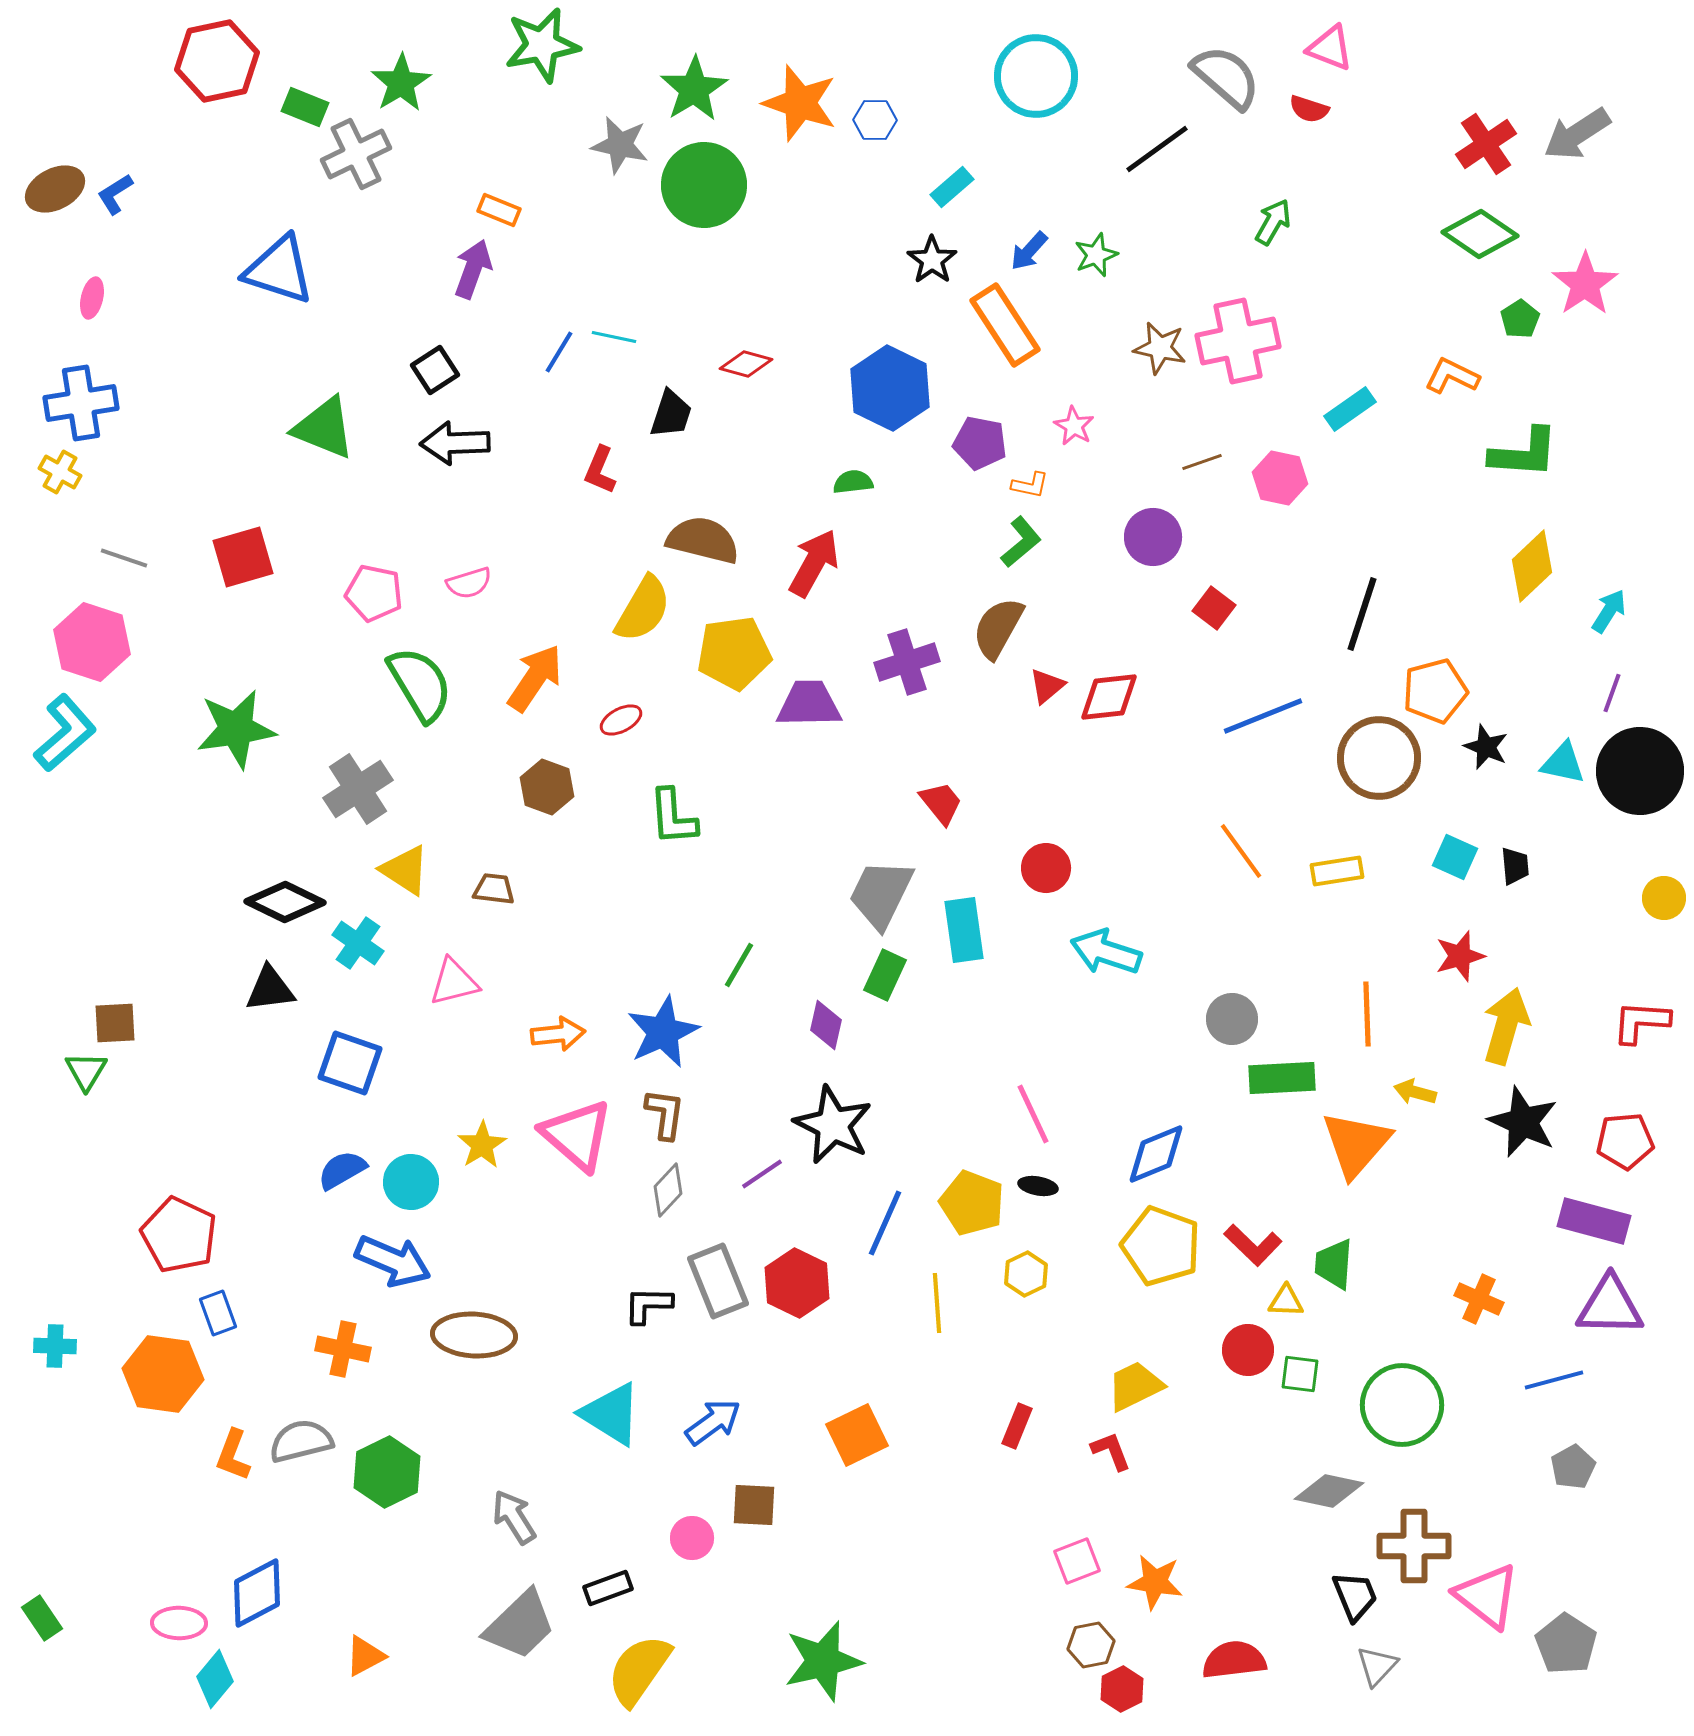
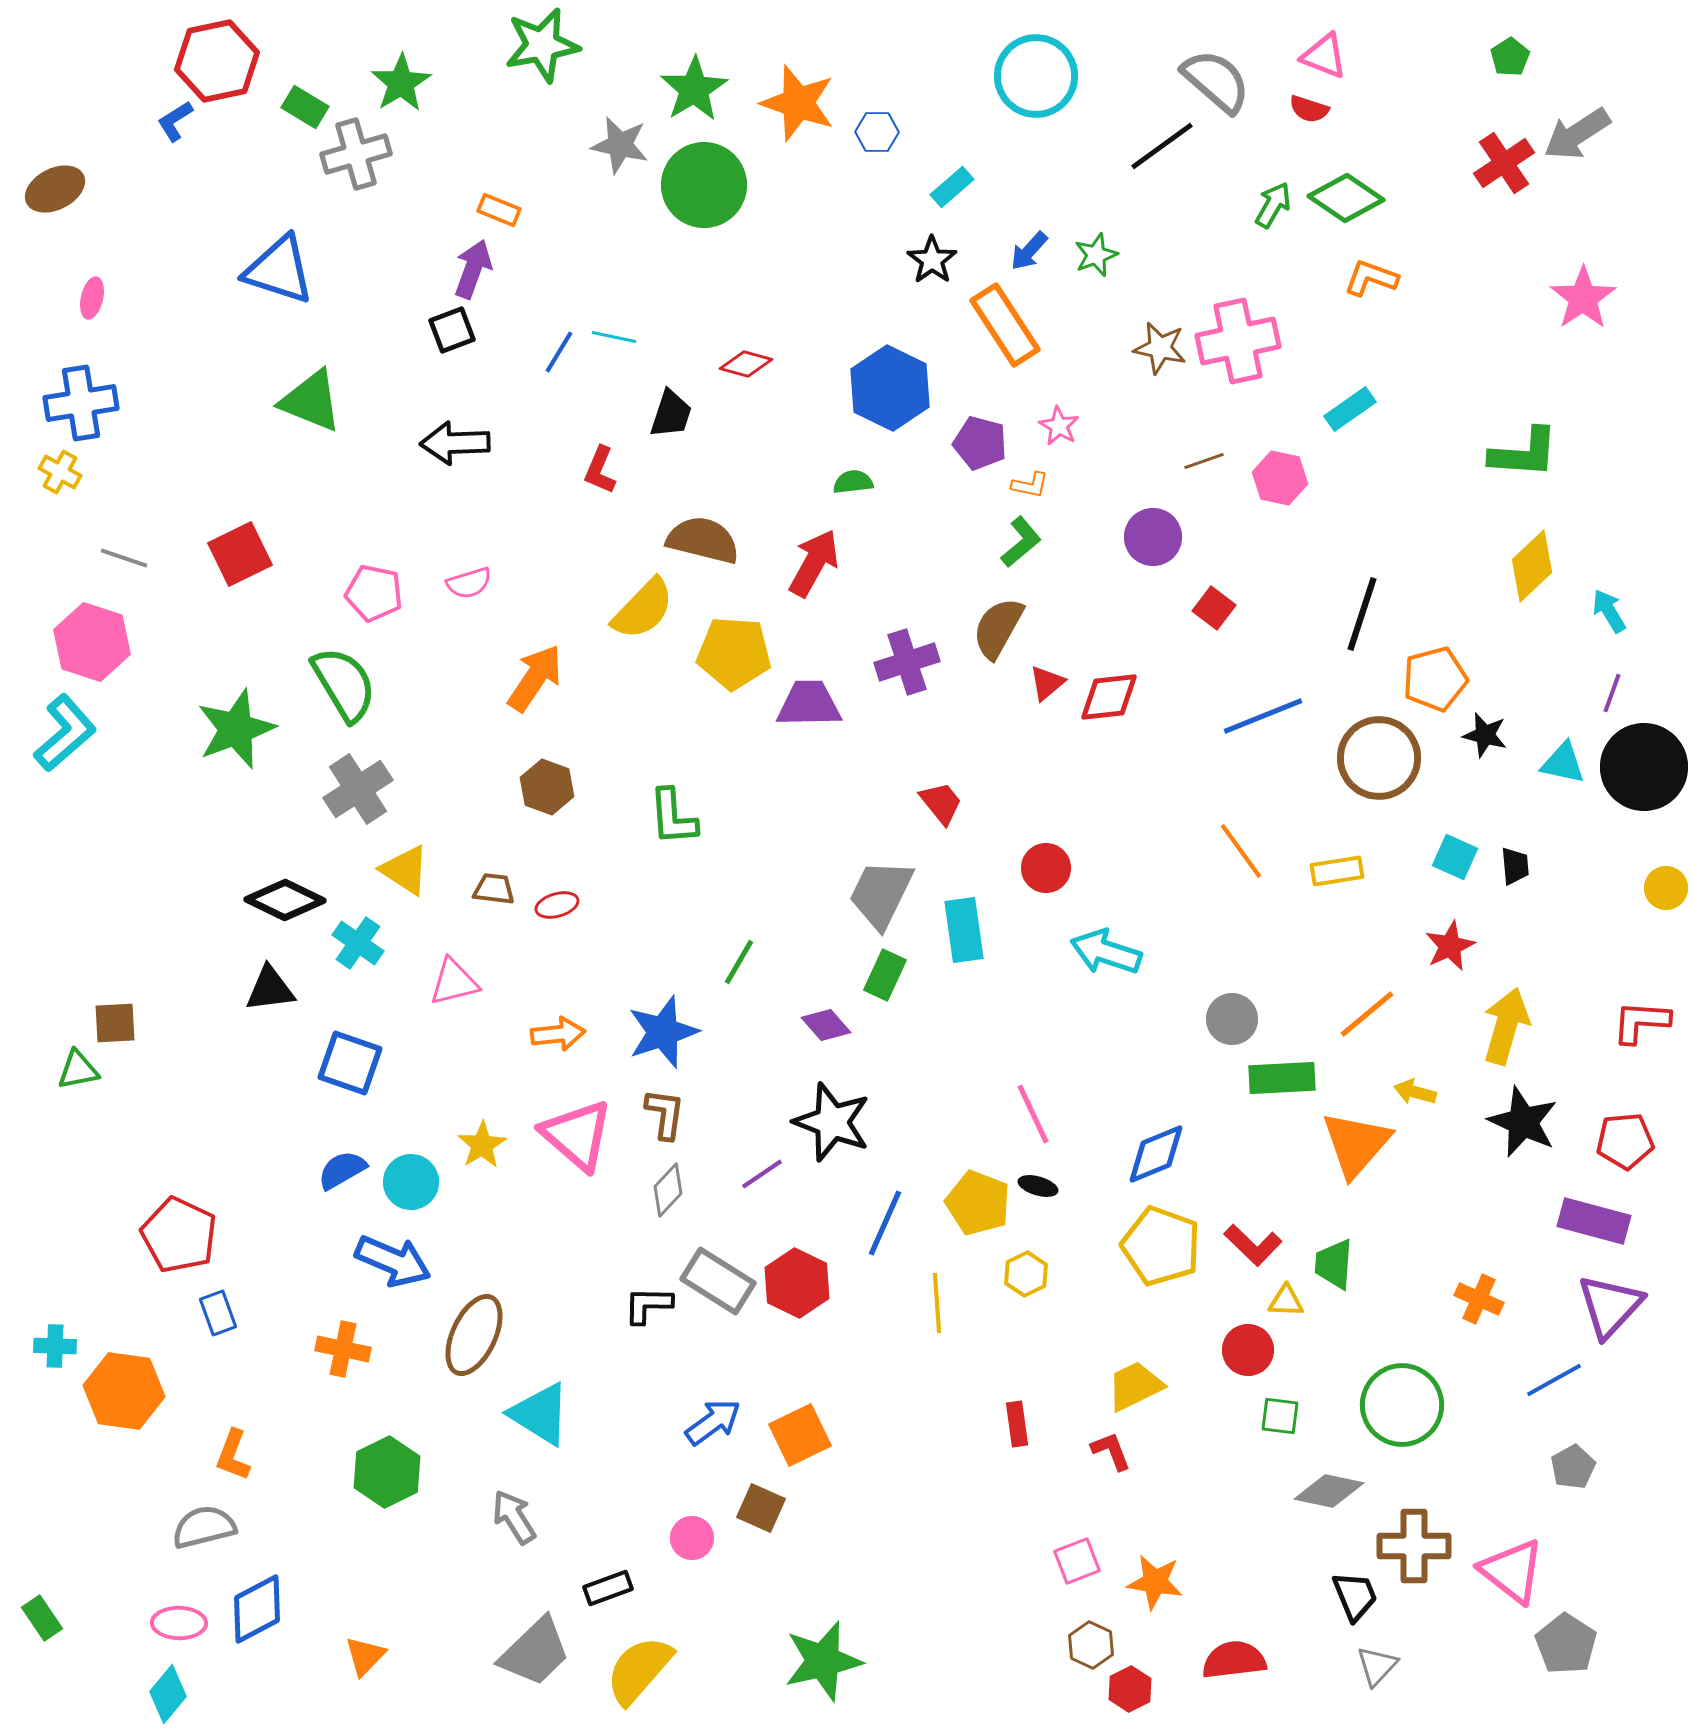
pink triangle at (1330, 48): moved 6 px left, 8 px down
gray semicircle at (1226, 77): moved 10 px left, 4 px down
orange star at (800, 103): moved 2 px left
green rectangle at (305, 107): rotated 9 degrees clockwise
blue hexagon at (875, 120): moved 2 px right, 12 px down
red cross at (1486, 144): moved 18 px right, 19 px down
black line at (1157, 149): moved 5 px right, 3 px up
gray cross at (356, 154): rotated 10 degrees clockwise
blue L-shape at (115, 194): moved 60 px right, 73 px up
green arrow at (1273, 222): moved 17 px up
green diamond at (1480, 234): moved 134 px left, 36 px up
pink star at (1585, 284): moved 2 px left, 14 px down
green pentagon at (1520, 319): moved 10 px left, 262 px up
black square at (435, 370): moved 17 px right, 40 px up; rotated 12 degrees clockwise
orange L-shape at (1452, 376): moved 81 px left, 98 px up; rotated 6 degrees counterclockwise
pink star at (1074, 426): moved 15 px left
green triangle at (324, 428): moved 13 px left, 27 px up
purple pentagon at (980, 443): rotated 4 degrees clockwise
brown line at (1202, 462): moved 2 px right, 1 px up
red square at (243, 557): moved 3 px left, 3 px up; rotated 10 degrees counterclockwise
yellow semicircle at (643, 609): rotated 14 degrees clockwise
cyan arrow at (1609, 611): rotated 63 degrees counterclockwise
yellow pentagon at (734, 653): rotated 12 degrees clockwise
green semicircle at (420, 684): moved 76 px left
red triangle at (1047, 686): moved 3 px up
orange pentagon at (1435, 691): moved 12 px up
red ellipse at (621, 720): moved 64 px left, 185 px down; rotated 12 degrees clockwise
green star at (236, 729): rotated 12 degrees counterclockwise
black star at (1486, 747): moved 1 px left, 12 px up; rotated 9 degrees counterclockwise
black circle at (1640, 771): moved 4 px right, 4 px up
yellow circle at (1664, 898): moved 2 px right, 10 px up
black diamond at (285, 902): moved 2 px up
red star at (1460, 956): moved 10 px left, 10 px up; rotated 9 degrees counterclockwise
green line at (739, 965): moved 3 px up
orange line at (1367, 1014): rotated 52 degrees clockwise
purple diamond at (826, 1025): rotated 54 degrees counterclockwise
blue star at (663, 1032): rotated 6 degrees clockwise
green triangle at (86, 1071): moved 8 px left, 1 px up; rotated 48 degrees clockwise
black star at (833, 1125): moved 1 px left, 3 px up; rotated 6 degrees counterclockwise
black ellipse at (1038, 1186): rotated 6 degrees clockwise
yellow pentagon at (972, 1203): moved 6 px right
gray rectangle at (718, 1281): rotated 36 degrees counterclockwise
purple triangle at (1610, 1306): rotated 48 degrees counterclockwise
brown ellipse at (474, 1335): rotated 68 degrees counterclockwise
orange hexagon at (163, 1374): moved 39 px left, 17 px down
green square at (1300, 1374): moved 20 px left, 42 px down
blue line at (1554, 1380): rotated 14 degrees counterclockwise
cyan triangle at (611, 1414): moved 71 px left
red rectangle at (1017, 1426): moved 2 px up; rotated 30 degrees counterclockwise
orange square at (857, 1435): moved 57 px left
gray semicircle at (301, 1441): moved 97 px left, 86 px down
brown square at (754, 1505): moved 7 px right, 3 px down; rotated 21 degrees clockwise
blue diamond at (257, 1593): moved 16 px down
pink triangle at (1487, 1596): moved 25 px right, 25 px up
gray trapezoid at (520, 1625): moved 15 px right, 27 px down
brown hexagon at (1091, 1645): rotated 24 degrees counterclockwise
orange triangle at (365, 1656): rotated 18 degrees counterclockwise
yellow semicircle at (639, 1670): rotated 6 degrees clockwise
cyan diamond at (215, 1679): moved 47 px left, 15 px down
red hexagon at (1122, 1689): moved 8 px right
